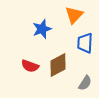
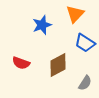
orange triangle: moved 1 px right, 1 px up
blue star: moved 4 px up
blue trapezoid: rotated 60 degrees counterclockwise
red semicircle: moved 9 px left, 3 px up
